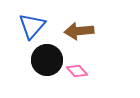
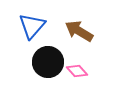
brown arrow: rotated 36 degrees clockwise
black circle: moved 1 px right, 2 px down
